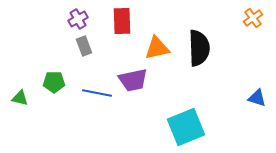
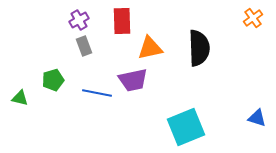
purple cross: moved 1 px right, 1 px down
orange triangle: moved 7 px left
green pentagon: moved 1 px left, 2 px up; rotated 15 degrees counterclockwise
blue triangle: moved 20 px down
